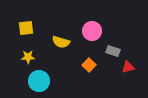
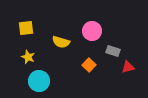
yellow star: rotated 24 degrees clockwise
